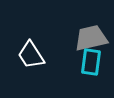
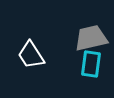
cyan rectangle: moved 2 px down
